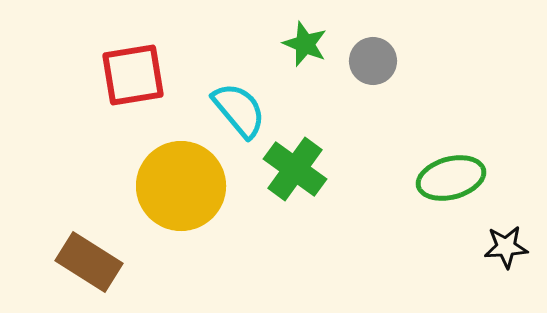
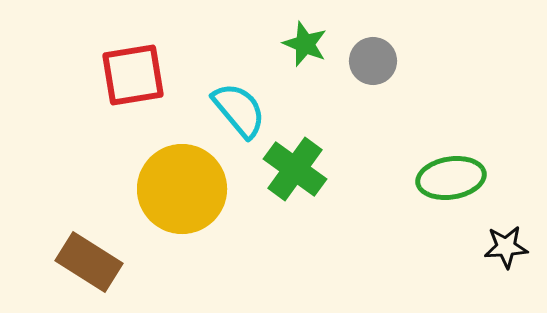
green ellipse: rotated 6 degrees clockwise
yellow circle: moved 1 px right, 3 px down
